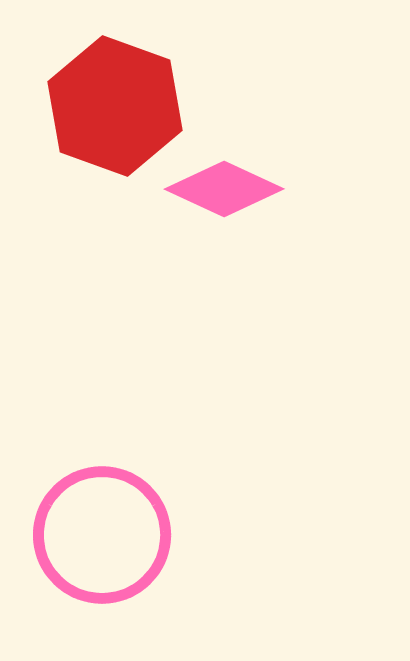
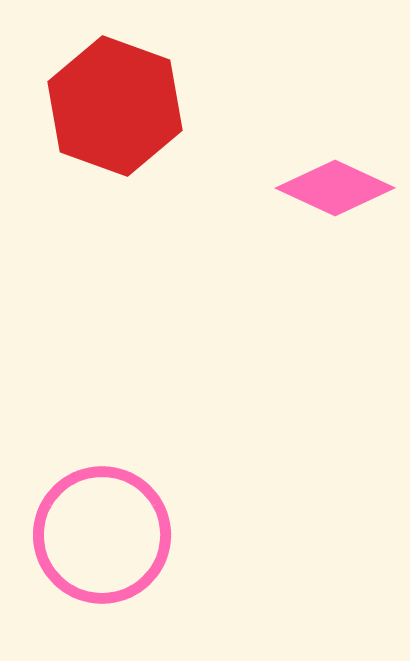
pink diamond: moved 111 px right, 1 px up
